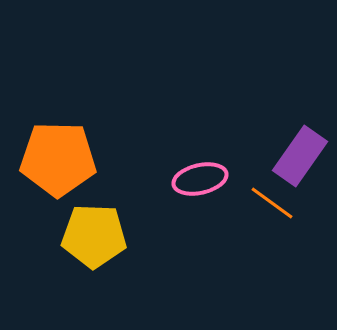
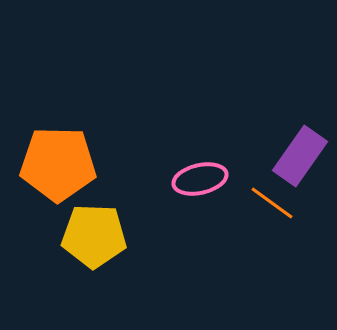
orange pentagon: moved 5 px down
